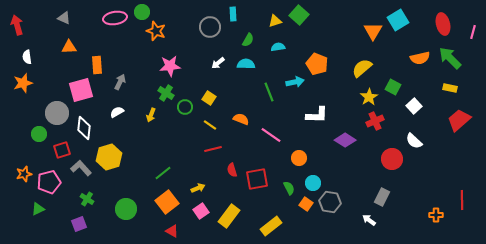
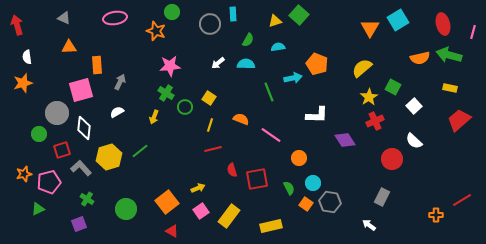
green circle at (142, 12): moved 30 px right
gray circle at (210, 27): moved 3 px up
orange triangle at (373, 31): moved 3 px left, 3 px up
green arrow at (450, 58): moved 1 px left, 3 px up; rotated 30 degrees counterclockwise
cyan arrow at (295, 82): moved 2 px left, 4 px up
yellow arrow at (151, 115): moved 3 px right, 2 px down
yellow line at (210, 125): rotated 72 degrees clockwise
purple diamond at (345, 140): rotated 25 degrees clockwise
green line at (163, 173): moved 23 px left, 22 px up
red line at (462, 200): rotated 60 degrees clockwise
white arrow at (369, 220): moved 5 px down
yellow rectangle at (271, 226): rotated 25 degrees clockwise
